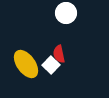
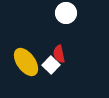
yellow ellipse: moved 2 px up
